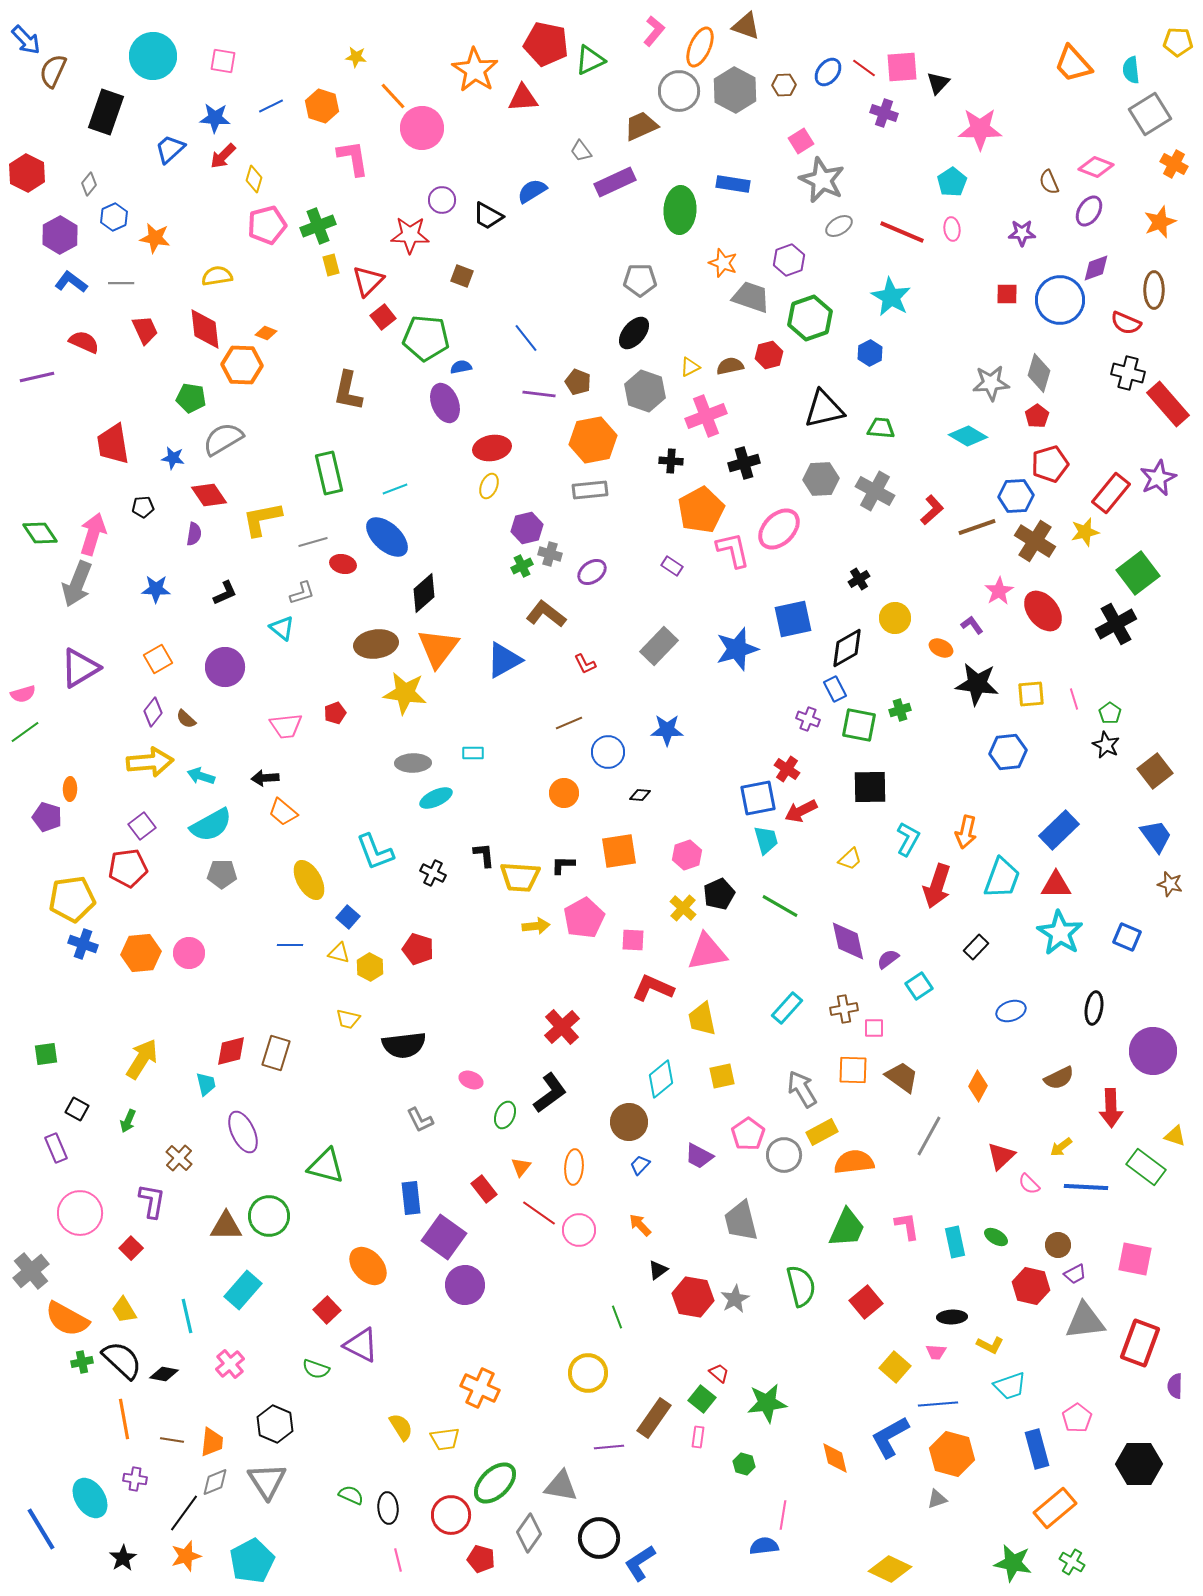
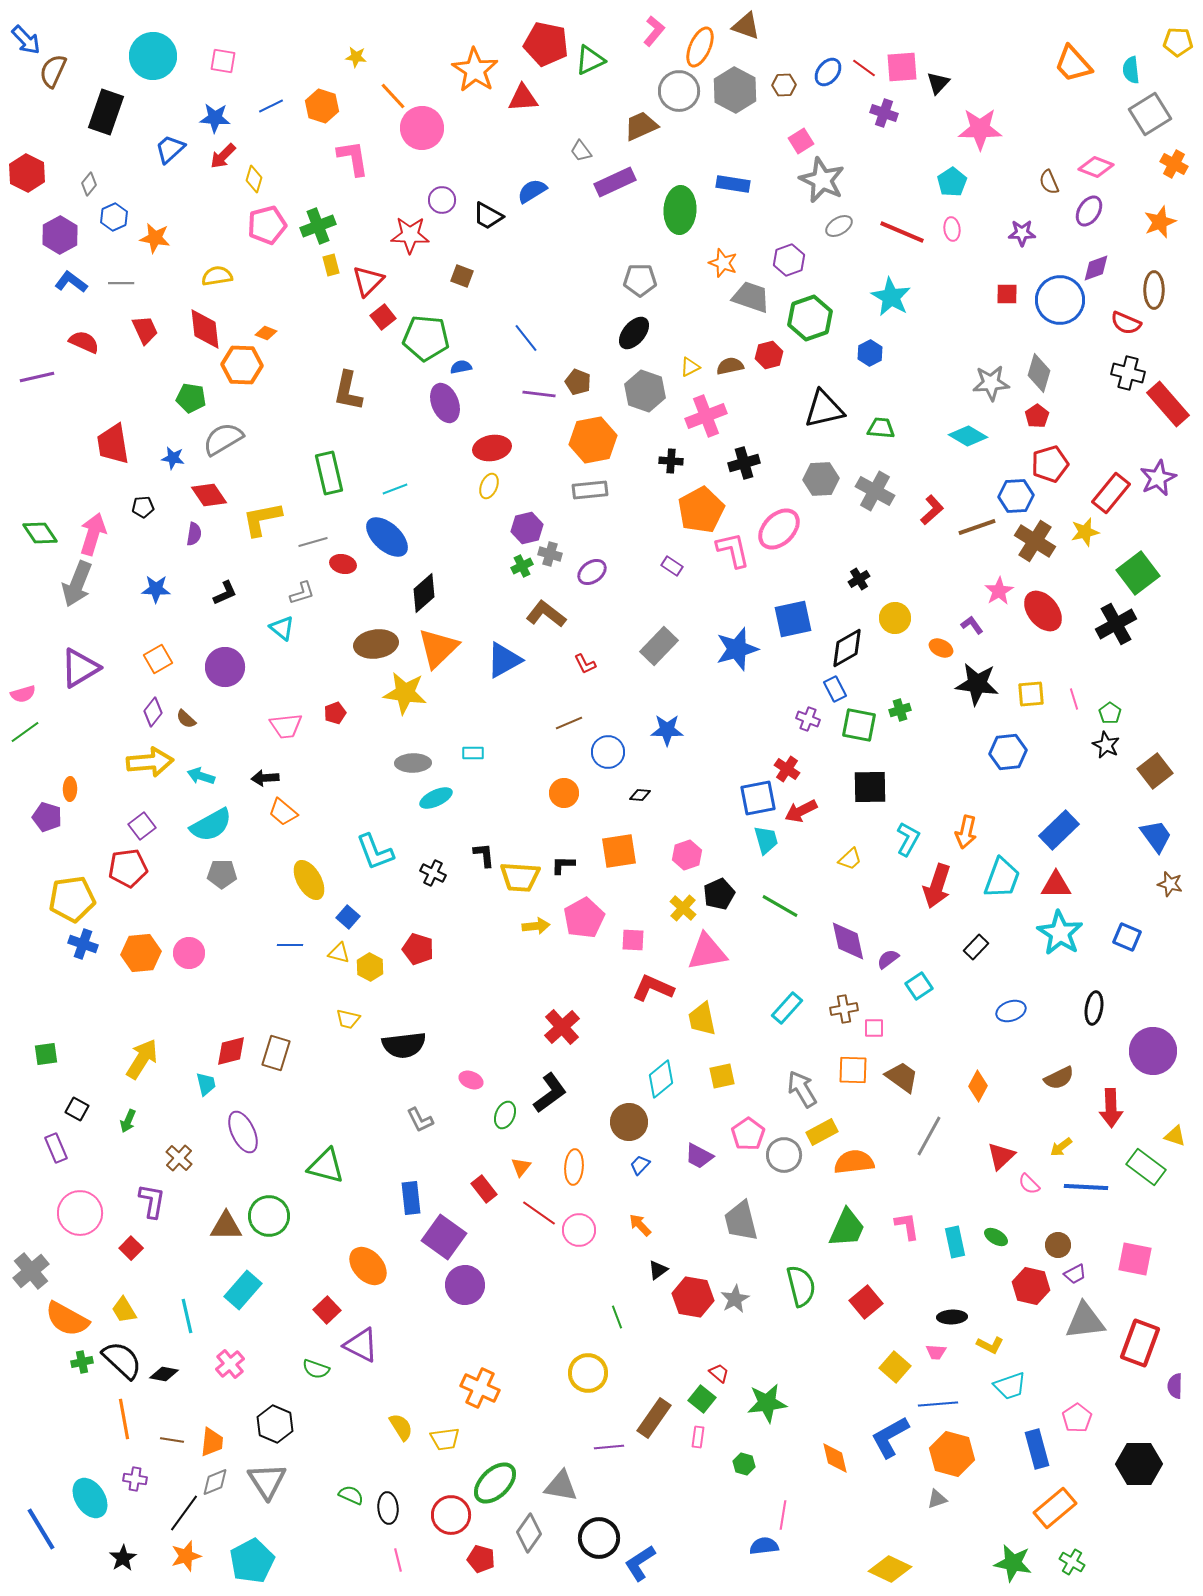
orange triangle at (438, 648): rotated 9 degrees clockwise
